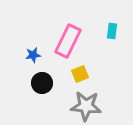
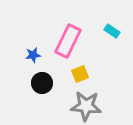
cyan rectangle: rotated 63 degrees counterclockwise
